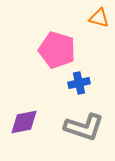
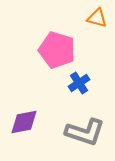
orange triangle: moved 2 px left
blue cross: rotated 20 degrees counterclockwise
gray L-shape: moved 1 px right, 5 px down
